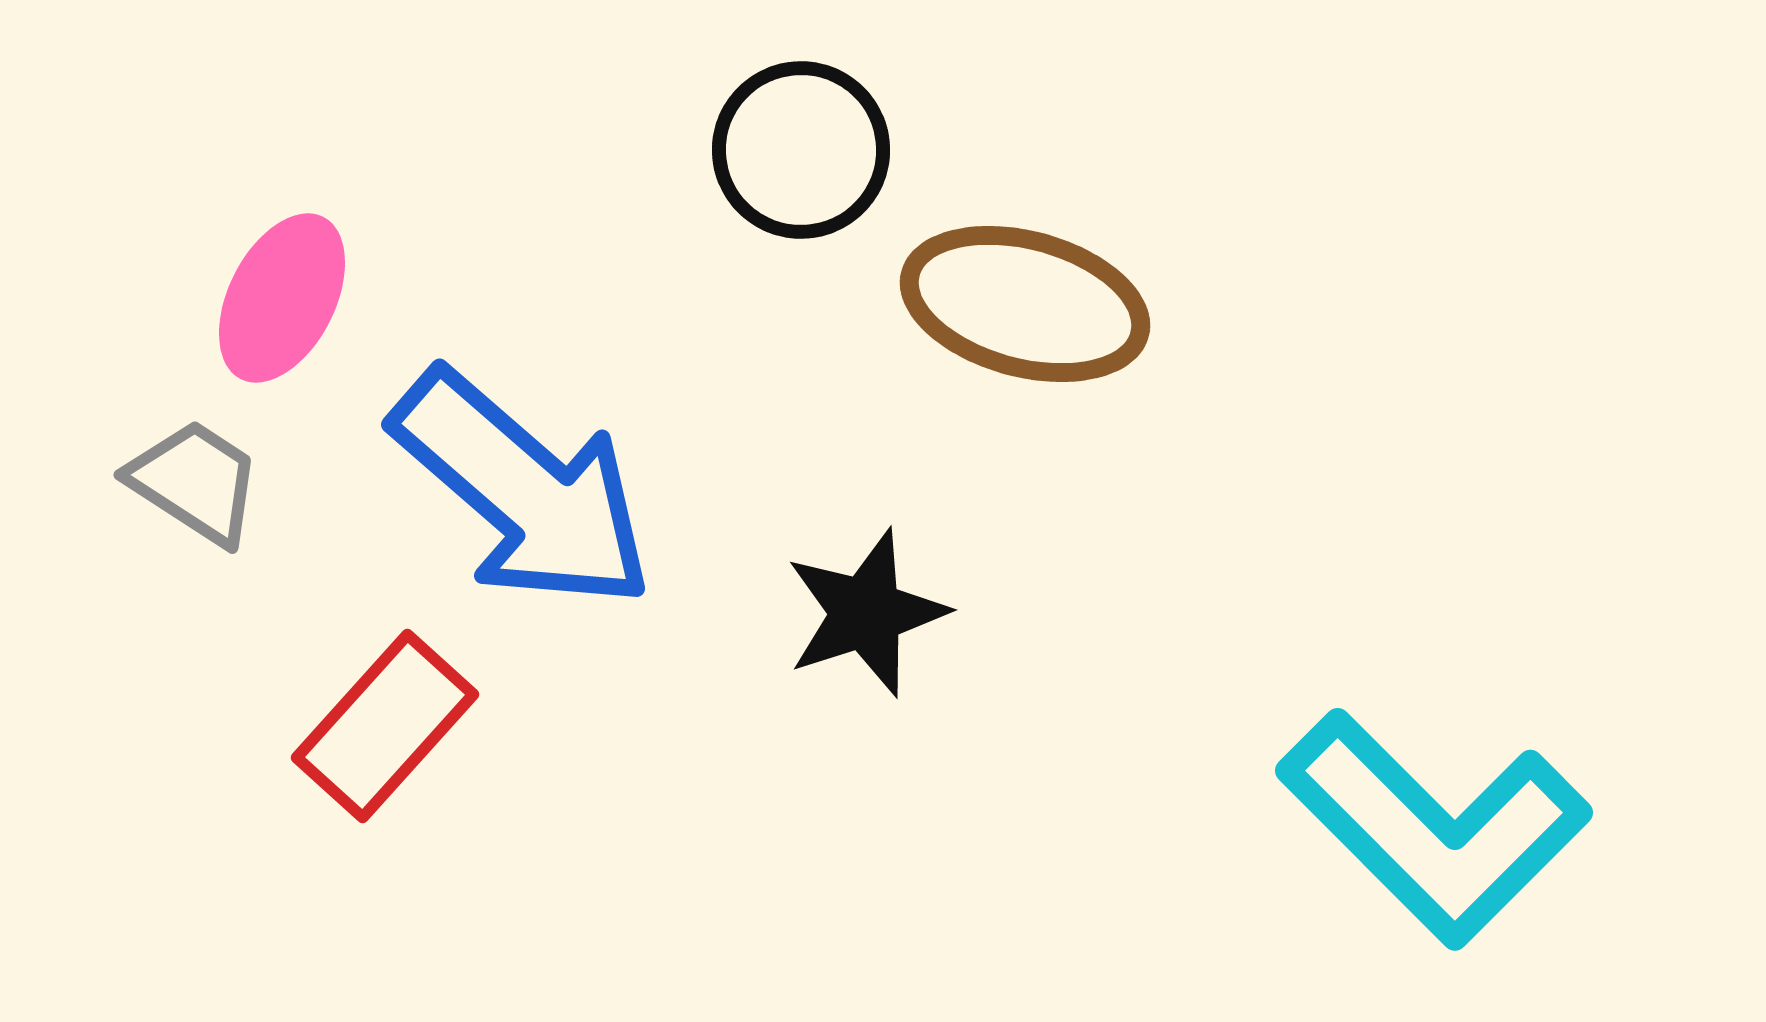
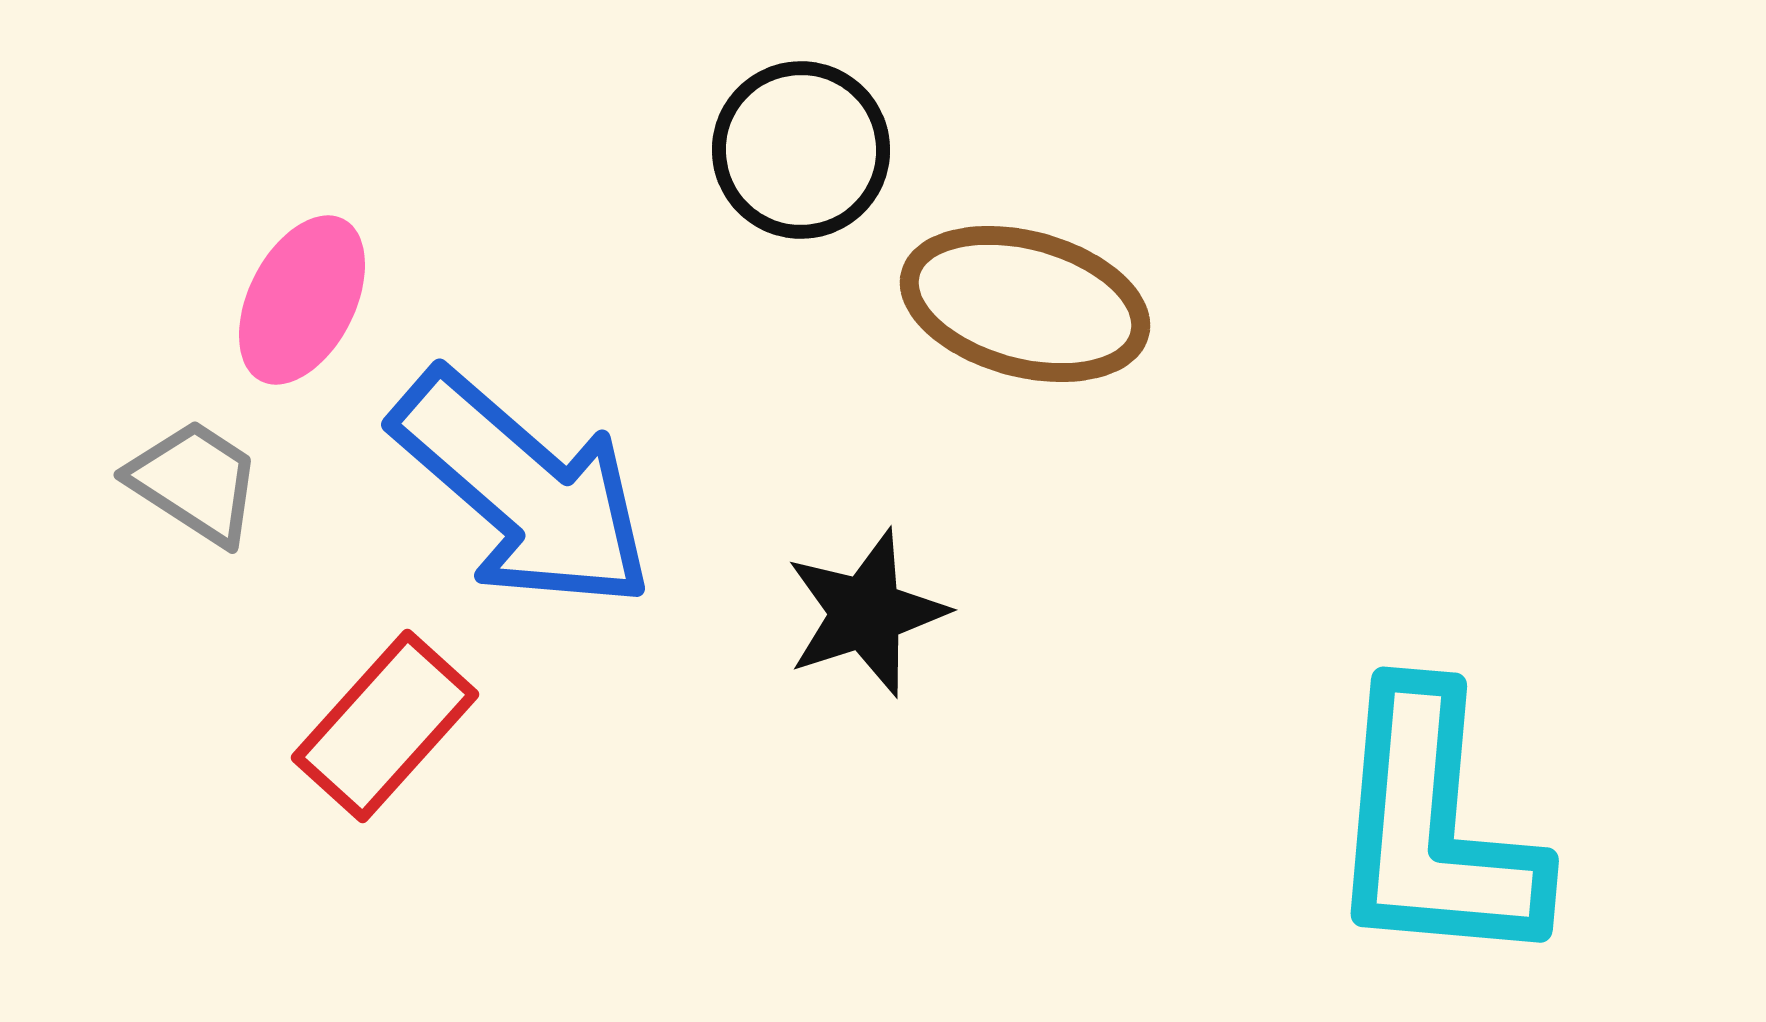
pink ellipse: moved 20 px right, 2 px down
cyan L-shape: rotated 50 degrees clockwise
